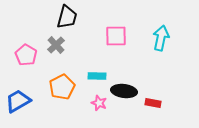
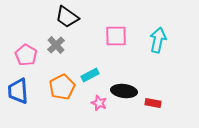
black trapezoid: rotated 110 degrees clockwise
cyan arrow: moved 3 px left, 2 px down
cyan rectangle: moved 7 px left, 1 px up; rotated 30 degrees counterclockwise
blue trapezoid: moved 10 px up; rotated 64 degrees counterclockwise
